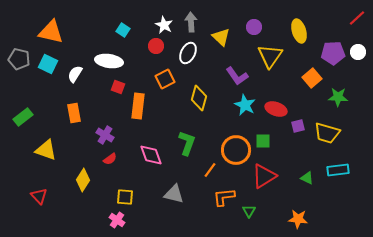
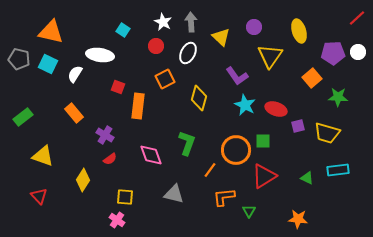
white star at (164, 25): moved 1 px left, 3 px up
white ellipse at (109, 61): moved 9 px left, 6 px up
orange rectangle at (74, 113): rotated 30 degrees counterclockwise
yellow triangle at (46, 150): moved 3 px left, 6 px down
